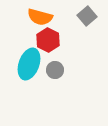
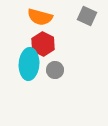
gray square: rotated 24 degrees counterclockwise
red hexagon: moved 5 px left, 4 px down
cyan ellipse: rotated 16 degrees counterclockwise
